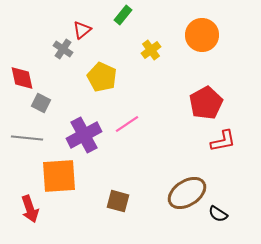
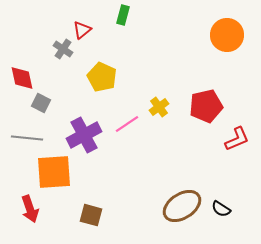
green rectangle: rotated 24 degrees counterclockwise
orange circle: moved 25 px right
yellow cross: moved 8 px right, 57 px down
red pentagon: moved 3 px down; rotated 16 degrees clockwise
red L-shape: moved 14 px right, 2 px up; rotated 12 degrees counterclockwise
orange square: moved 5 px left, 4 px up
brown ellipse: moved 5 px left, 13 px down
brown square: moved 27 px left, 14 px down
black semicircle: moved 3 px right, 5 px up
